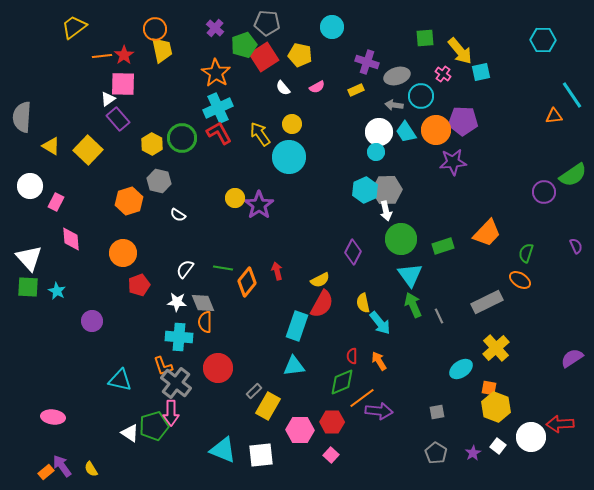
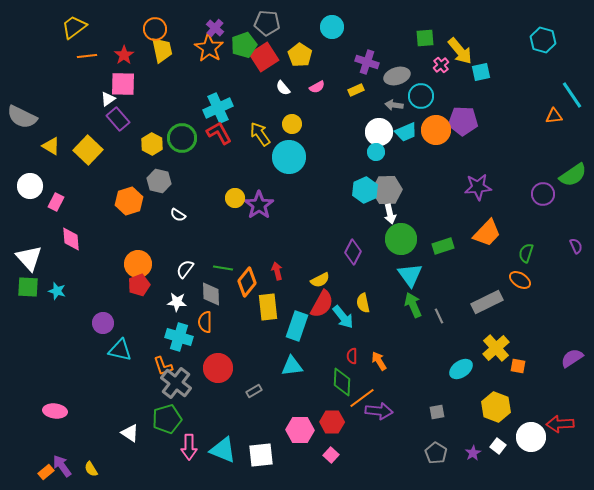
cyan hexagon at (543, 40): rotated 15 degrees clockwise
yellow pentagon at (300, 55): rotated 20 degrees clockwise
orange line at (102, 56): moved 15 px left
orange star at (216, 73): moved 7 px left, 25 px up
pink cross at (443, 74): moved 2 px left, 9 px up; rotated 14 degrees clockwise
gray semicircle at (22, 117): rotated 68 degrees counterclockwise
cyan trapezoid at (406, 132): rotated 80 degrees counterclockwise
purple star at (453, 162): moved 25 px right, 25 px down
purple circle at (544, 192): moved 1 px left, 2 px down
white arrow at (386, 211): moved 4 px right, 3 px down
orange circle at (123, 253): moved 15 px right, 11 px down
cyan star at (57, 291): rotated 12 degrees counterclockwise
gray diamond at (203, 303): moved 8 px right, 9 px up; rotated 20 degrees clockwise
purple circle at (92, 321): moved 11 px right, 2 px down
cyan arrow at (380, 323): moved 37 px left, 6 px up
cyan cross at (179, 337): rotated 12 degrees clockwise
cyan triangle at (294, 366): moved 2 px left
cyan triangle at (120, 380): moved 30 px up
green diamond at (342, 382): rotated 64 degrees counterclockwise
orange square at (489, 388): moved 29 px right, 22 px up
gray rectangle at (254, 391): rotated 14 degrees clockwise
yellow rectangle at (268, 406): moved 99 px up; rotated 36 degrees counterclockwise
pink arrow at (171, 413): moved 18 px right, 34 px down
pink ellipse at (53, 417): moved 2 px right, 6 px up
green pentagon at (154, 426): moved 13 px right, 7 px up
